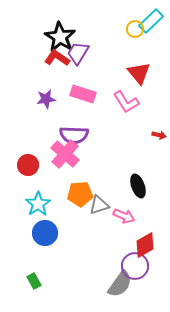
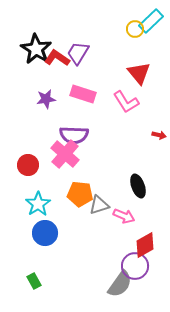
black star: moved 24 px left, 12 px down
orange pentagon: rotated 10 degrees clockwise
